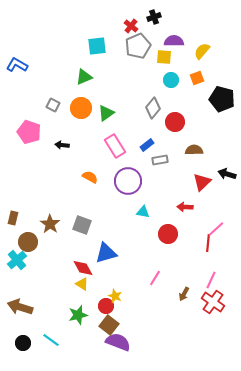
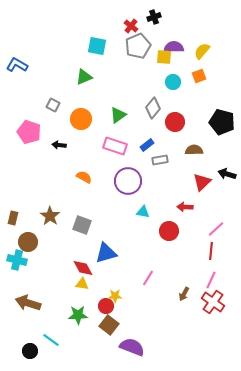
purple semicircle at (174, 41): moved 6 px down
cyan square at (97, 46): rotated 18 degrees clockwise
orange square at (197, 78): moved 2 px right, 2 px up
cyan circle at (171, 80): moved 2 px right, 2 px down
black pentagon at (222, 99): moved 23 px down
orange circle at (81, 108): moved 11 px down
green triangle at (106, 113): moved 12 px right, 2 px down
black arrow at (62, 145): moved 3 px left
pink rectangle at (115, 146): rotated 40 degrees counterclockwise
orange semicircle at (90, 177): moved 6 px left
brown star at (50, 224): moved 8 px up
red circle at (168, 234): moved 1 px right, 3 px up
red line at (208, 243): moved 3 px right, 8 px down
cyan cross at (17, 260): rotated 36 degrees counterclockwise
pink line at (155, 278): moved 7 px left
yellow triangle at (82, 284): rotated 24 degrees counterclockwise
yellow star at (115, 296): rotated 24 degrees counterclockwise
brown arrow at (20, 307): moved 8 px right, 4 px up
green star at (78, 315): rotated 12 degrees clockwise
purple semicircle at (118, 342): moved 14 px right, 5 px down
black circle at (23, 343): moved 7 px right, 8 px down
